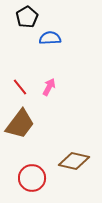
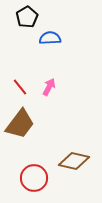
red circle: moved 2 px right
